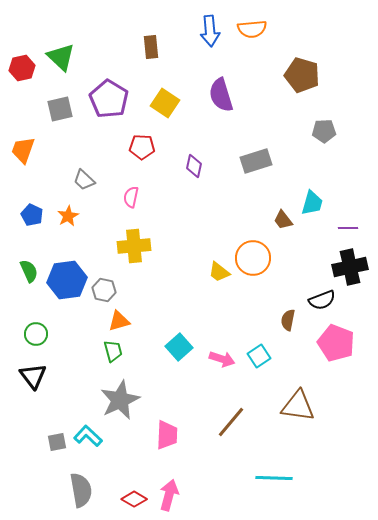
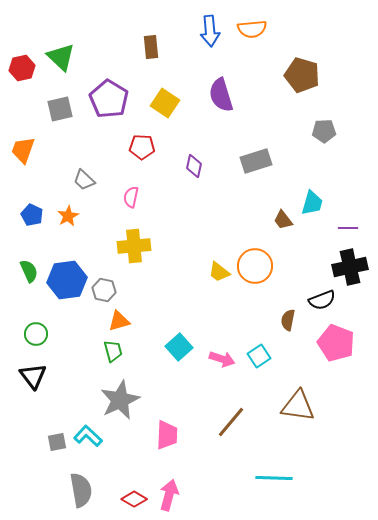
orange circle at (253, 258): moved 2 px right, 8 px down
